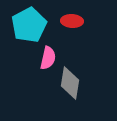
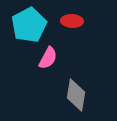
pink semicircle: rotated 15 degrees clockwise
gray diamond: moved 6 px right, 12 px down
